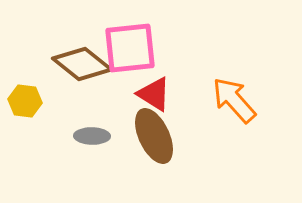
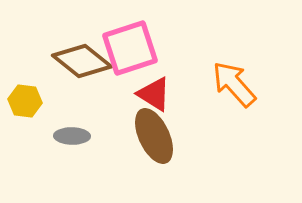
pink square: rotated 12 degrees counterclockwise
brown diamond: moved 3 px up
orange arrow: moved 16 px up
gray ellipse: moved 20 px left
